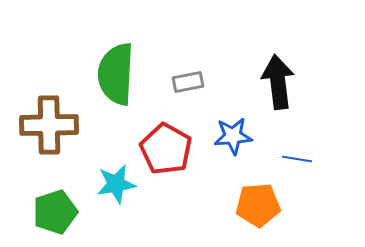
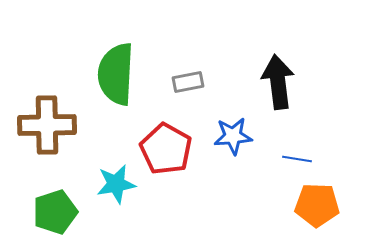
brown cross: moved 2 px left
orange pentagon: moved 59 px right; rotated 6 degrees clockwise
